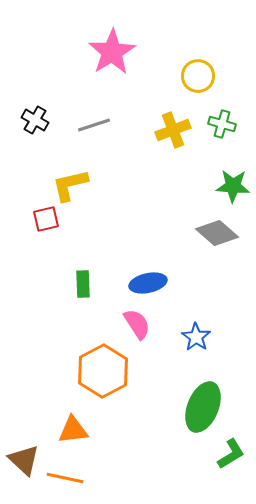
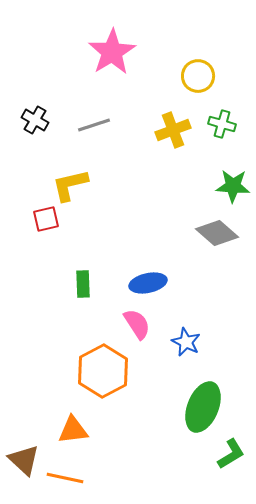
blue star: moved 10 px left, 5 px down; rotated 8 degrees counterclockwise
